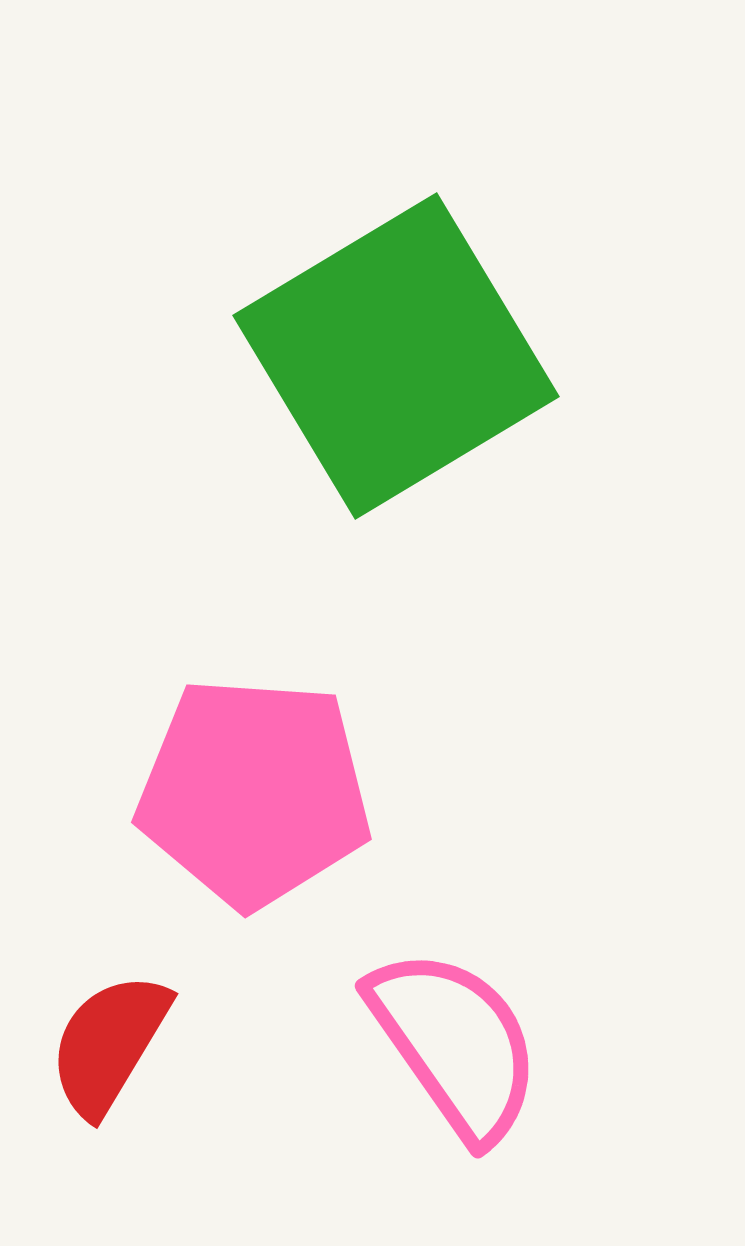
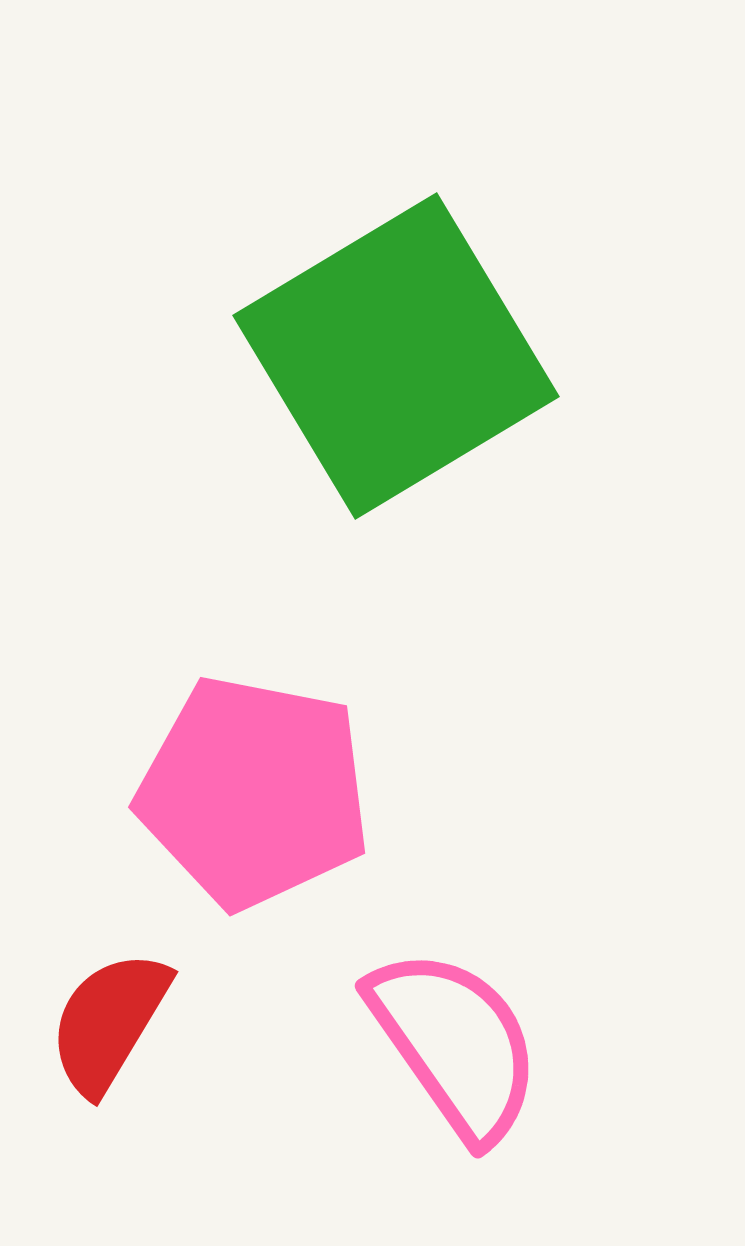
pink pentagon: rotated 7 degrees clockwise
red semicircle: moved 22 px up
